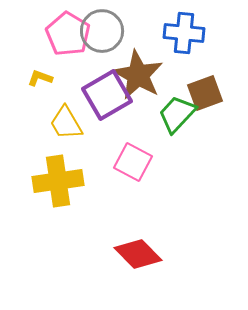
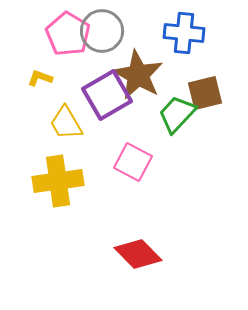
brown square: rotated 6 degrees clockwise
